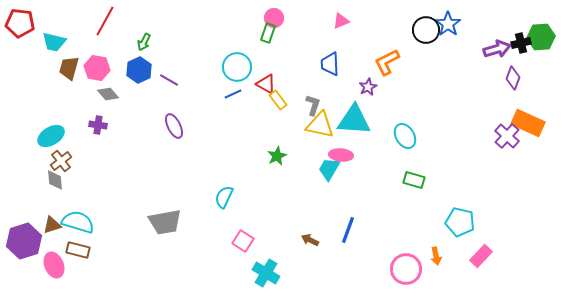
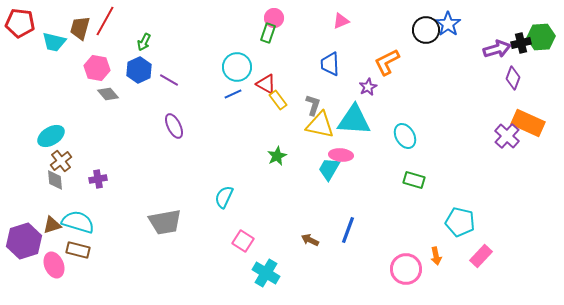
brown trapezoid at (69, 68): moved 11 px right, 40 px up
purple cross at (98, 125): moved 54 px down; rotated 18 degrees counterclockwise
